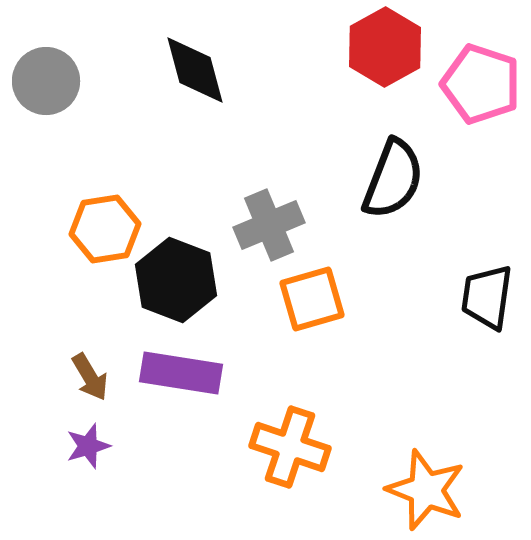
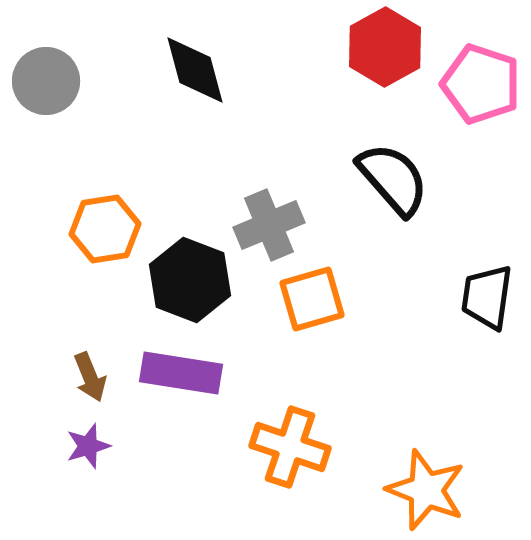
black semicircle: rotated 62 degrees counterclockwise
black hexagon: moved 14 px right
brown arrow: rotated 9 degrees clockwise
